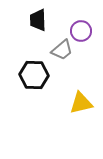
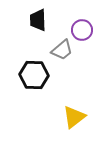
purple circle: moved 1 px right, 1 px up
yellow triangle: moved 7 px left, 14 px down; rotated 25 degrees counterclockwise
